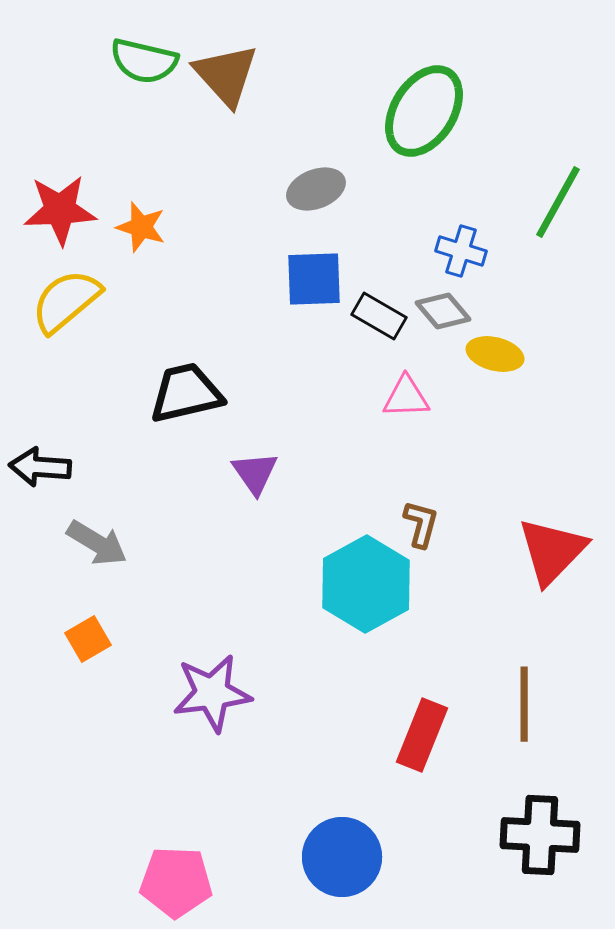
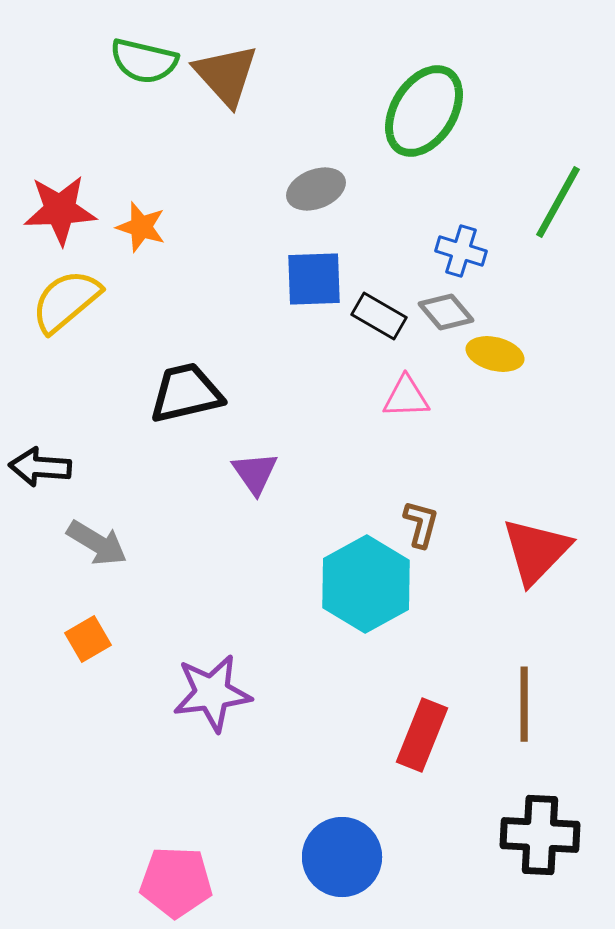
gray diamond: moved 3 px right, 1 px down
red triangle: moved 16 px left
